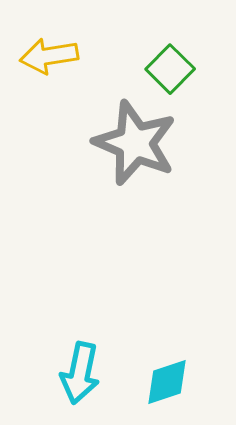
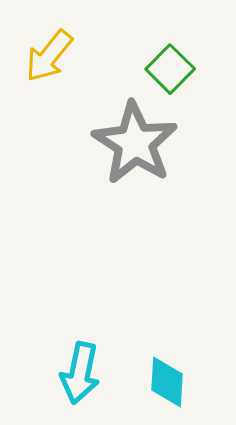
yellow arrow: rotated 42 degrees counterclockwise
gray star: rotated 10 degrees clockwise
cyan diamond: rotated 68 degrees counterclockwise
